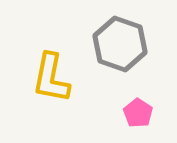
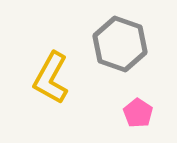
yellow L-shape: rotated 18 degrees clockwise
